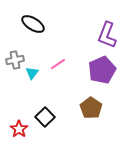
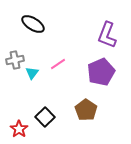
purple pentagon: moved 1 px left, 2 px down
brown pentagon: moved 5 px left, 2 px down
